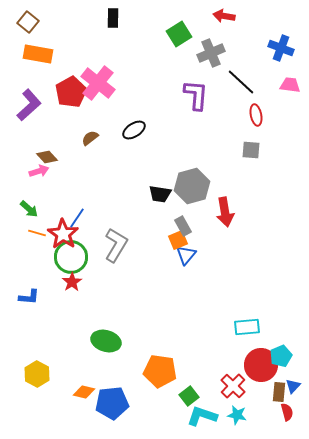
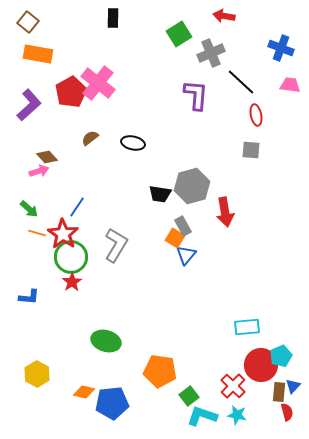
black ellipse at (134, 130): moved 1 px left, 13 px down; rotated 45 degrees clockwise
blue line at (77, 218): moved 11 px up
orange square at (178, 240): moved 3 px left, 2 px up; rotated 36 degrees counterclockwise
